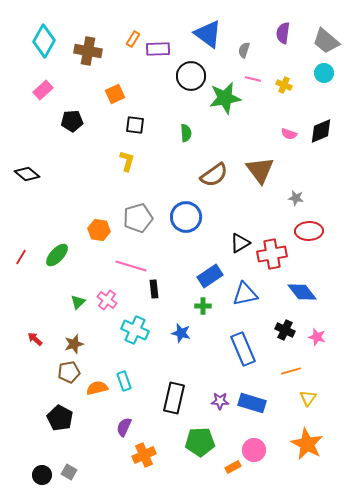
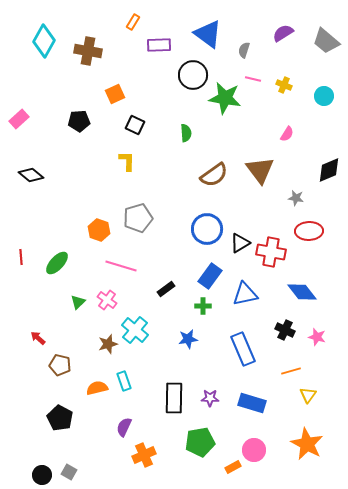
purple semicircle at (283, 33): rotated 50 degrees clockwise
orange rectangle at (133, 39): moved 17 px up
purple rectangle at (158, 49): moved 1 px right, 4 px up
cyan circle at (324, 73): moved 23 px down
black circle at (191, 76): moved 2 px right, 1 px up
pink rectangle at (43, 90): moved 24 px left, 29 px down
green star at (225, 98): rotated 20 degrees clockwise
black pentagon at (72, 121): moved 7 px right
black square at (135, 125): rotated 18 degrees clockwise
black diamond at (321, 131): moved 8 px right, 39 px down
pink semicircle at (289, 134): moved 2 px left; rotated 77 degrees counterclockwise
yellow L-shape at (127, 161): rotated 15 degrees counterclockwise
black diamond at (27, 174): moved 4 px right, 1 px down
blue circle at (186, 217): moved 21 px right, 12 px down
orange hexagon at (99, 230): rotated 10 degrees clockwise
red cross at (272, 254): moved 1 px left, 2 px up; rotated 20 degrees clockwise
green ellipse at (57, 255): moved 8 px down
red line at (21, 257): rotated 35 degrees counterclockwise
pink line at (131, 266): moved 10 px left
blue rectangle at (210, 276): rotated 20 degrees counterclockwise
black rectangle at (154, 289): moved 12 px right; rotated 60 degrees clockwise
cyan cross at (135, 330): rotated 16 degrees clockwise
blue star at (181, 333): moved 7 px right, 6 px down; rotated 24 degrees counterclockwise
red arrow at (35, 339): moved 3 px right, 1 px up
brown star at (74, 344): moved 34 px right
brown pentagon at (69, 372): moved 9 px left, 7 px up; rotated 25 degrees clockwise
black rectangle at (174, 398): rotated 12 degrees counterclockwise
yellow triangle at (308, 398): moved 3 px up
purple star at (220, 401): moved 10 px left, 3 px up
green pentagon at (200, 442): rotated 8 degrees counterclockwise
